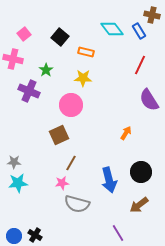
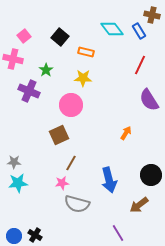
pink square: moved 2 px down
black circle: moved 10 px right, 3 px down
